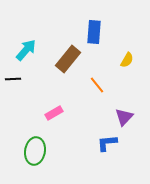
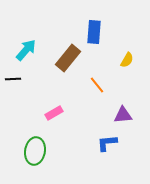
brown rectangle: moved 1 px up
purple triangle: moved 1 px left, 2 px up; rotated 42 degrees clockwise
